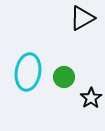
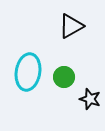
black triangle: moved 11 px left, 8 px down
black star: moved 1 px left, 1 px down; rotated 20 degrees counterclockwise
